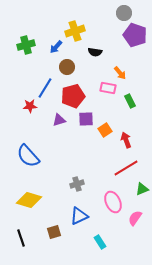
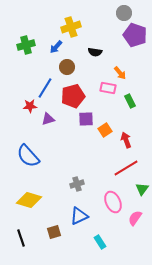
yellow cross: moved 4 px left, 4 px up
purple triangle: moved 11 px left, 1 px up
green triangle: rotated 32 degrees counterclockwise
